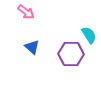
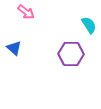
cyan semicircle: moved 10 px up
blue triangle: moved 18 px left, 1 px down
